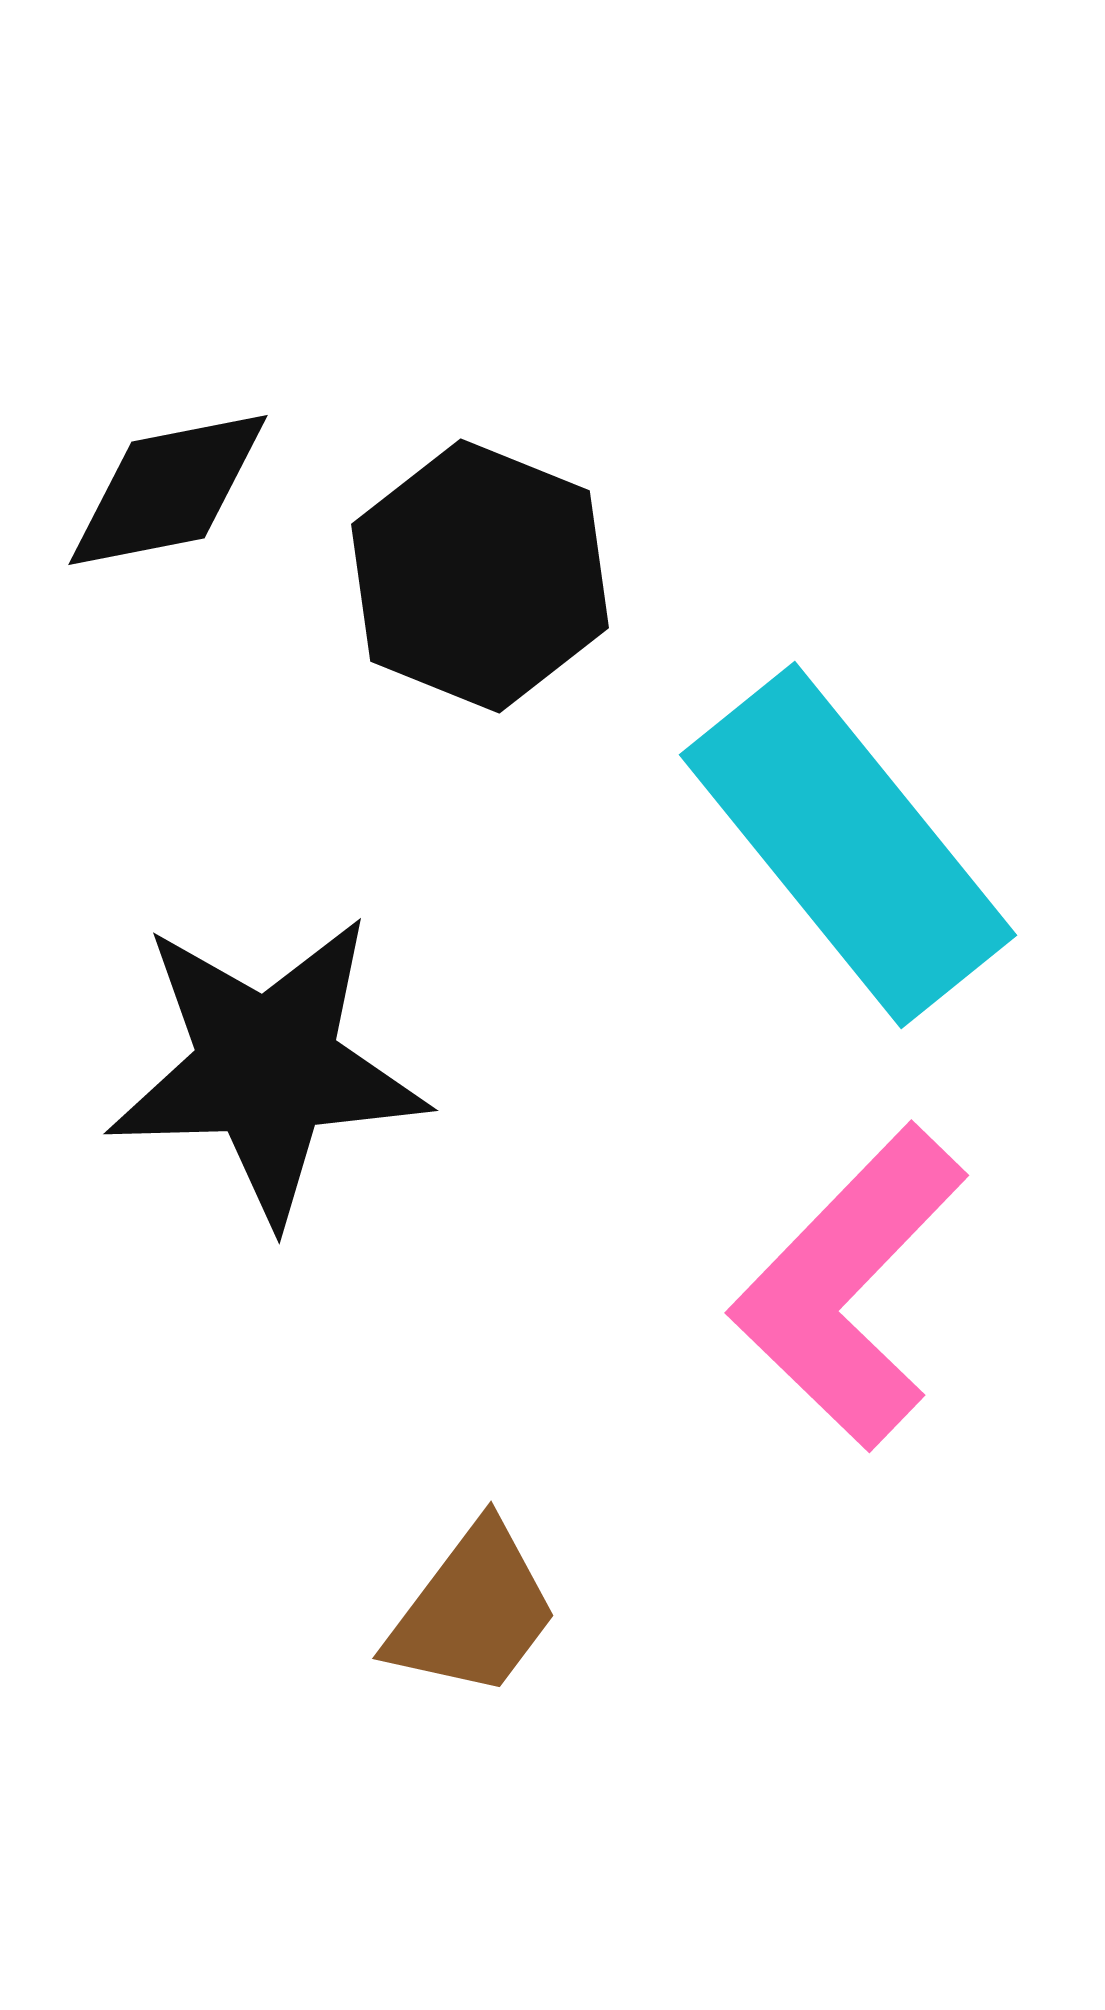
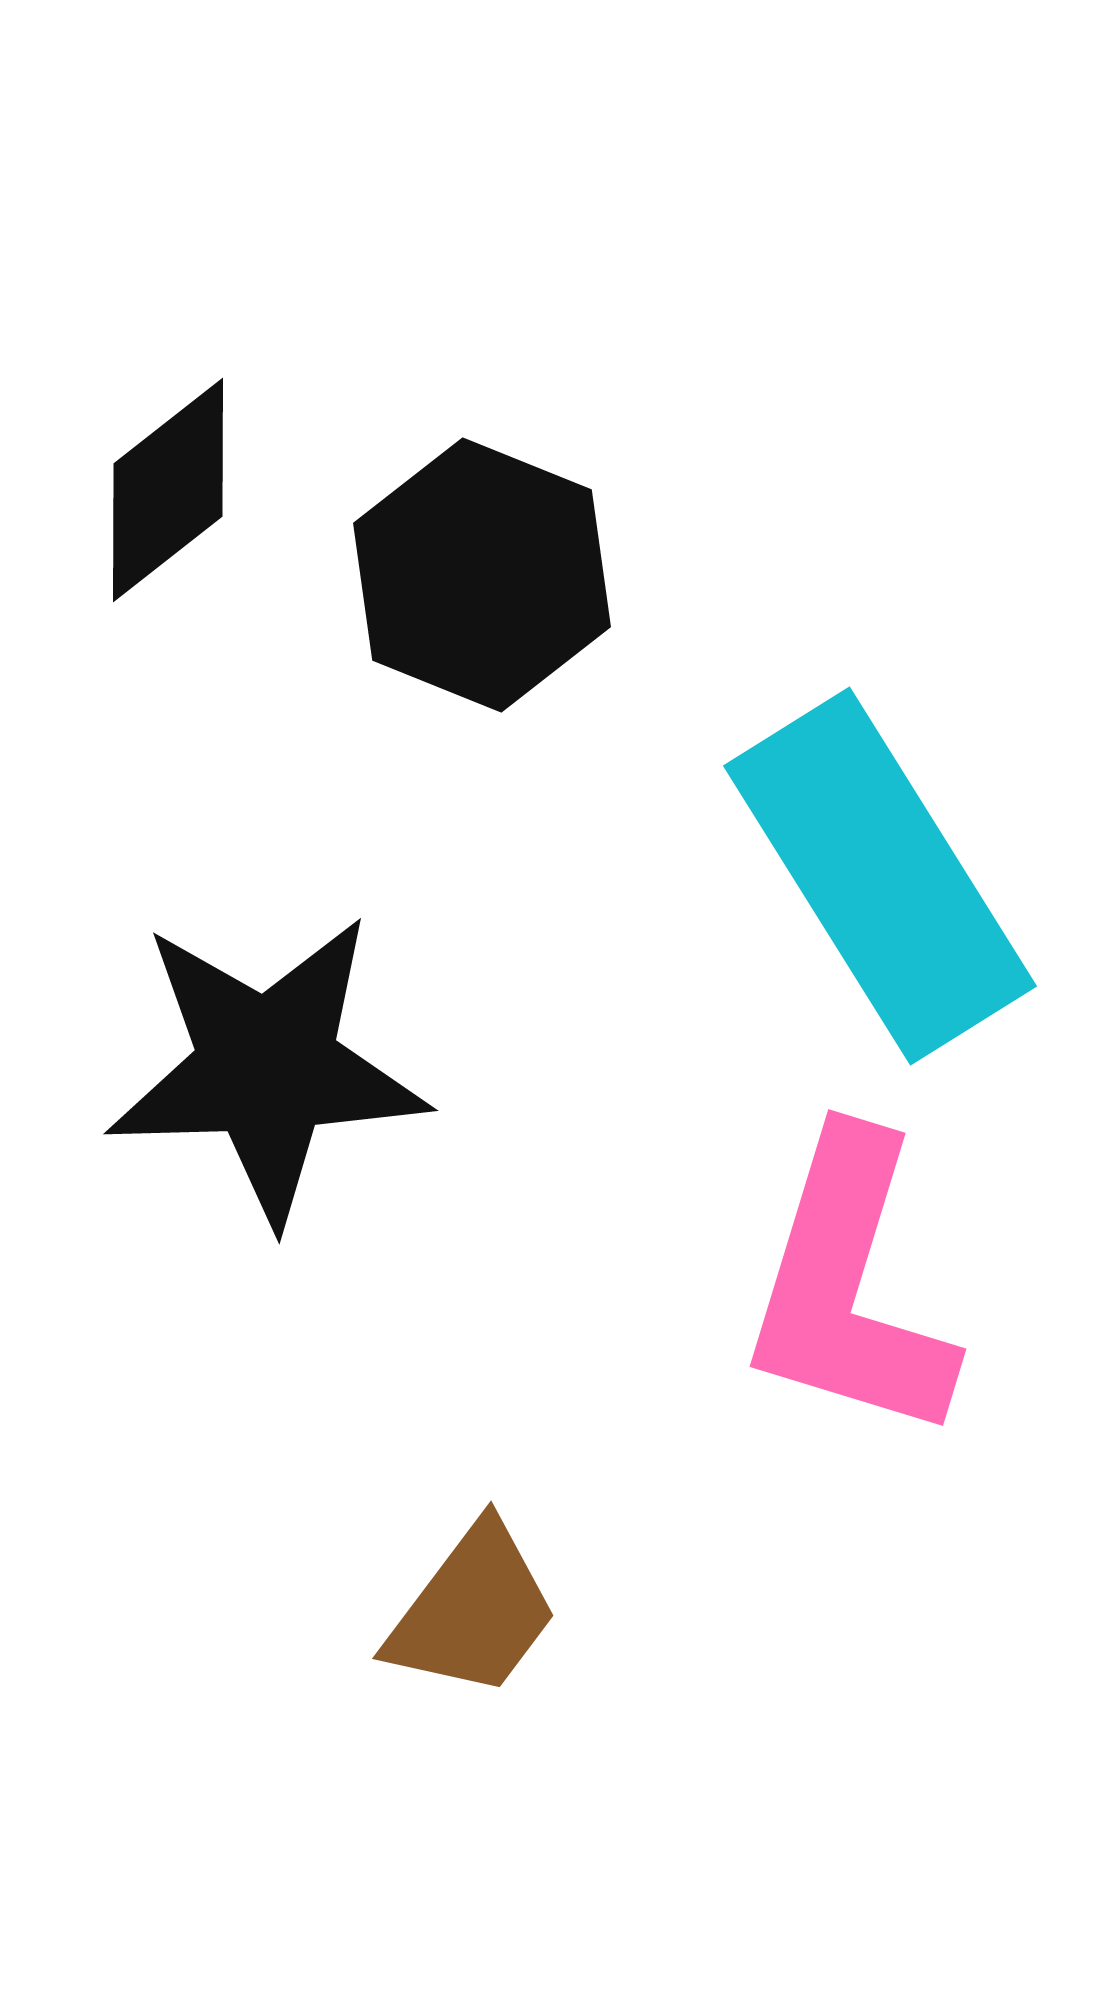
black diamond: rotated 27 degrees counterclockwise
black hexagon: moved 2 px right, 1 px up
cyan rectangle: moved 32 px right, 31 px down; rotated 7 degrees clockwise
pink L-shape: rotated 27 degrees counterclockwise
